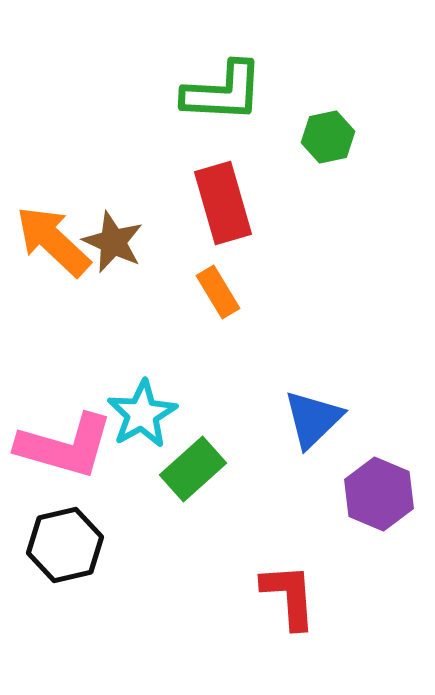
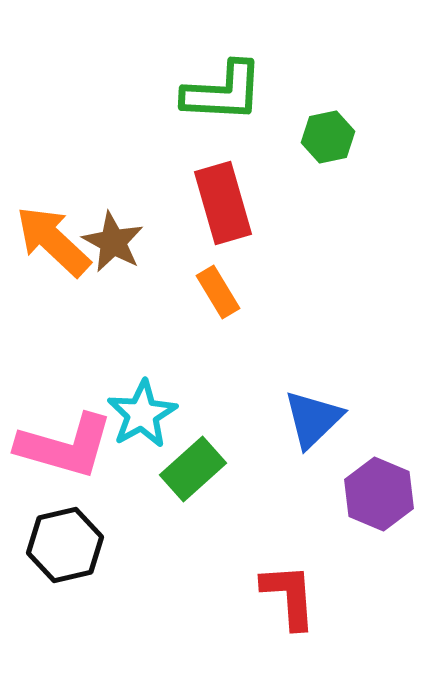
brown star: rotated 4 degrees clockwise
